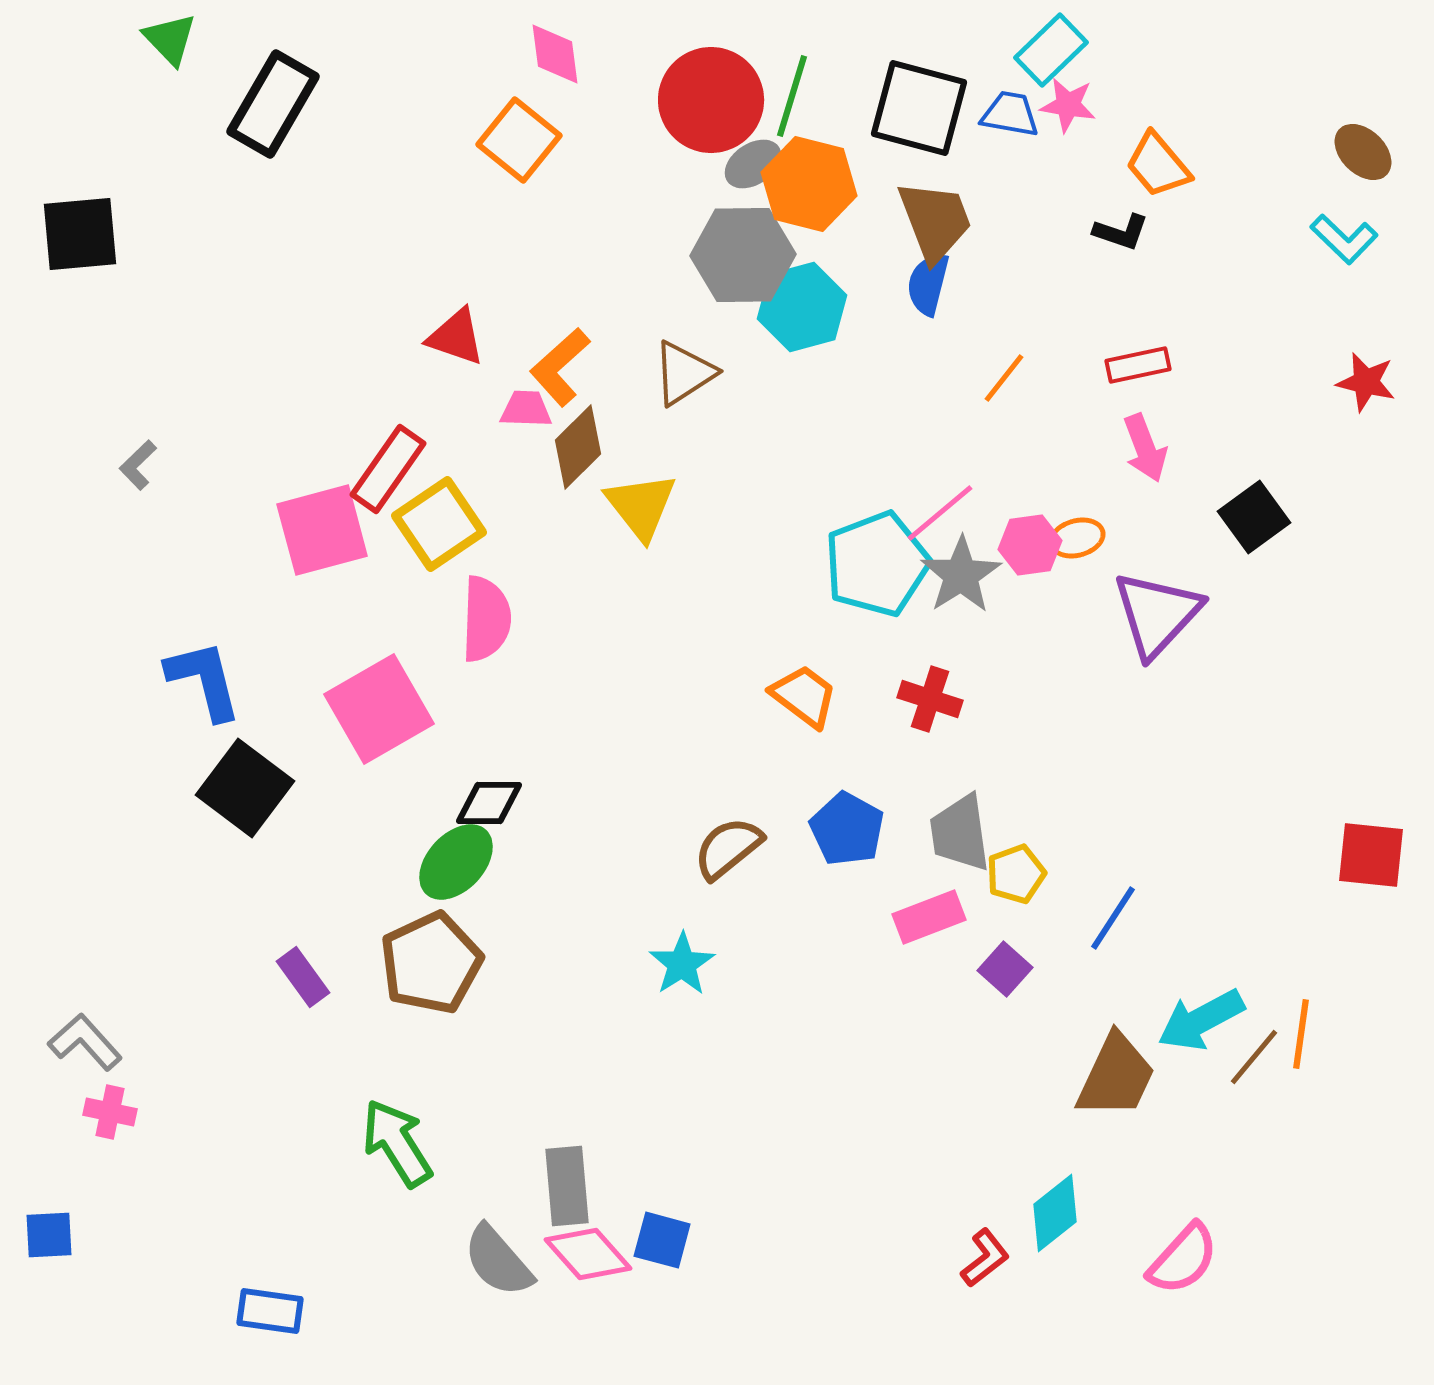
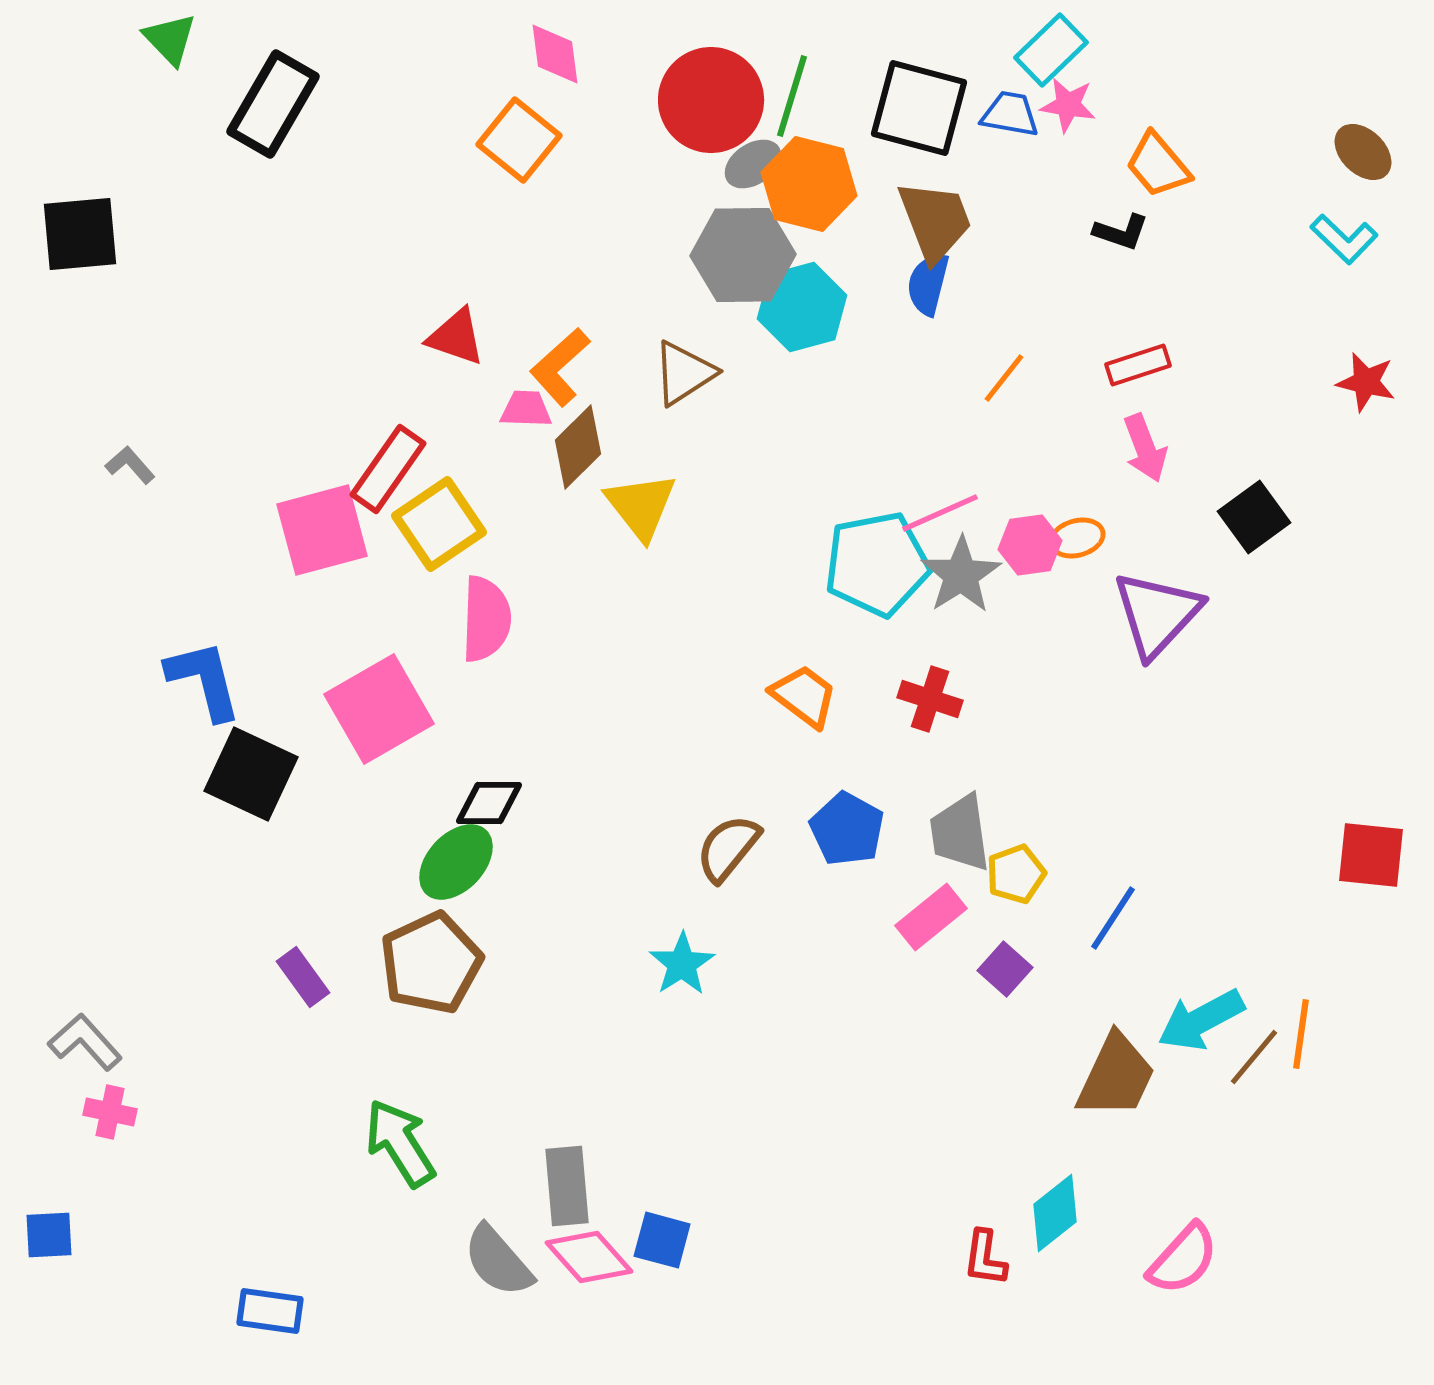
red rectangle at (1138, 365): rotated 6 degrees counterclockwise
gray L-shape at (138, 465): moved 8 px left; rotated 93 degrees clockwise
pink line at (940, 513): rotated 16 degrees clockwise
cyan pentagon at (877, 564): rotated 10 degrees clockwise
black square at (245, 788): moved 6 px right, 14 px up; rotated 12 degrees counterclockwise
brown semicircle at (728, 848): rotated 12 degrees counterclockwise
pink rectangle at (929, 917): moved 2 px right; rotated 18 degrees counterclockwise
green arrow at (397, 1143): moved 3 px right
pink diamond at (588, 1254): moved 1 px right, 3 px down
red L-shape at (985, 1258): rotated 136 degrees clockwise
